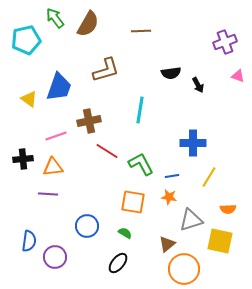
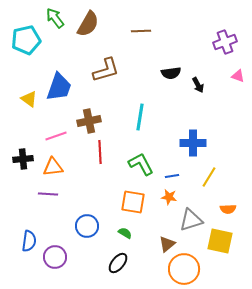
cyan line: moved 7 px down
red line: moved 7 px left, 1 px down; rotated 55 degrees clockwise
